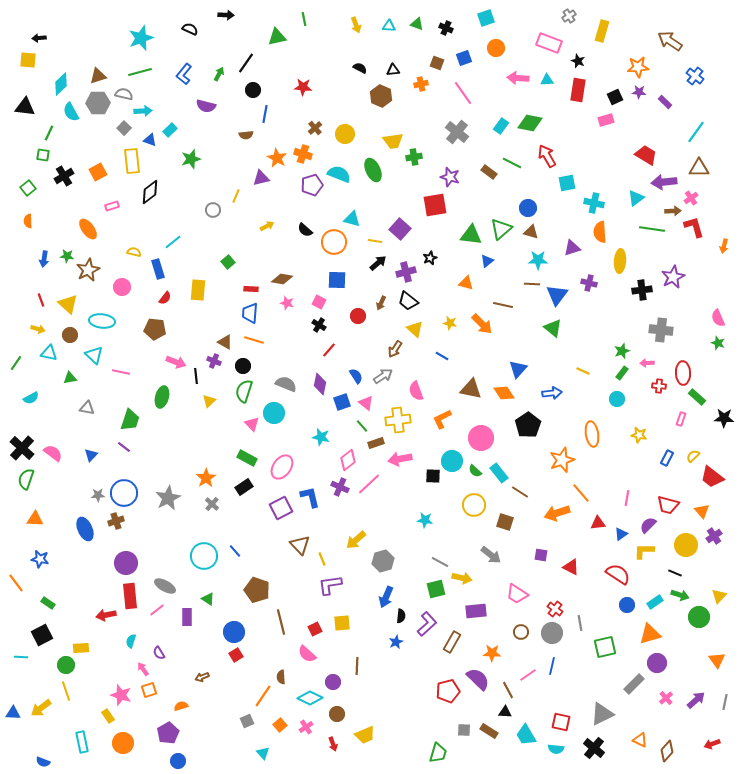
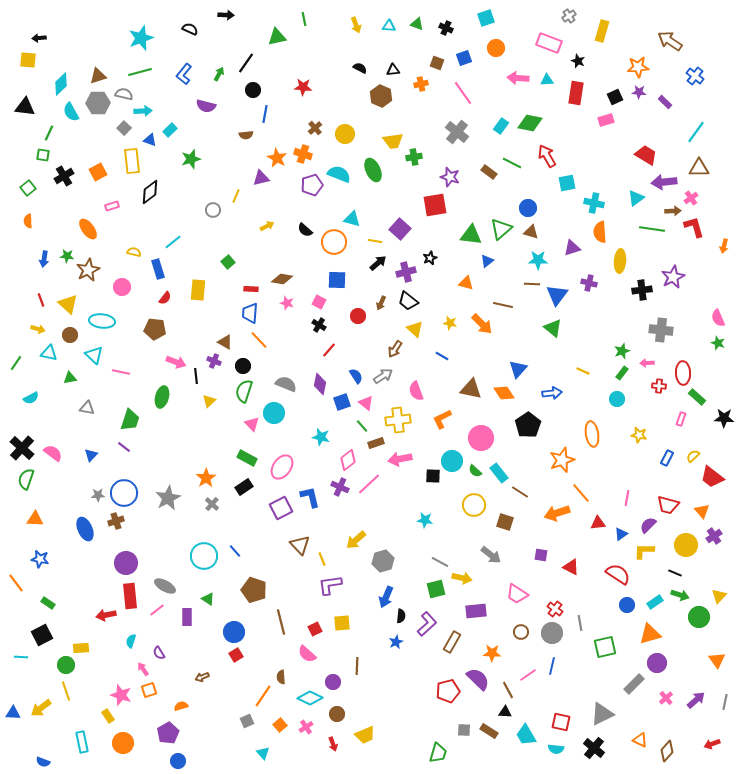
red rectangle at (578, 90): moved 2 px left, 3 px down
orange line at (254, 340): moved 5 px right; rotated 30 degrees clockwise
brown pentagon at (257, 590): moved 3 px left
